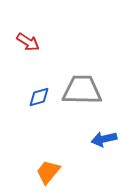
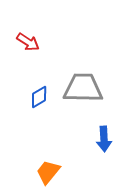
gray trapezoid: moved 1 px right, 2 px up
blue diamond: rotated 15 degrees counterclockwise
blue arrow: rotated 80 degrees counterclockwise
